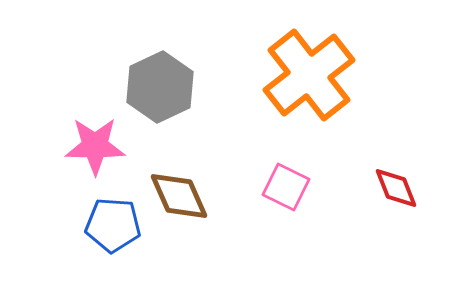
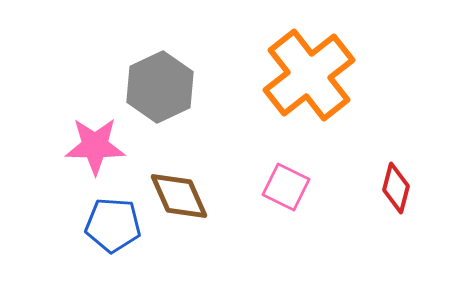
red diamond: rotated 36 degrees clockwise
